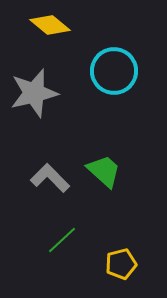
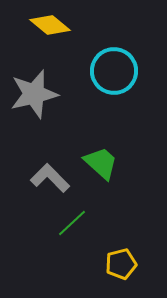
gray star: moved 1 px down
green trapezoid: moved 3 px left, 8 px up
green line: moved 10 px right, 17 px up
